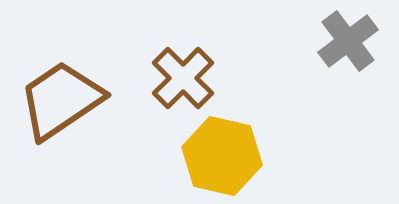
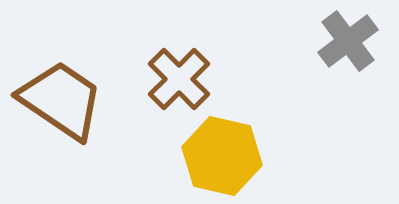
brown cross: moved 4 px left, 1 px down
brown trapezoid: rotated 68 degrees clockwise
